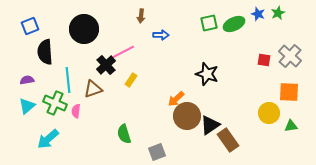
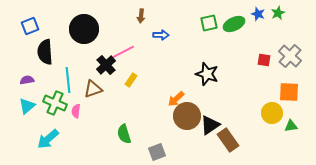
yellow circle: moved 3 px right
